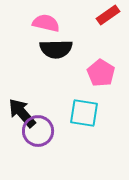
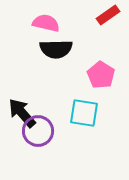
pink pentagon: moved 2 px down
